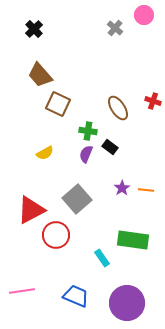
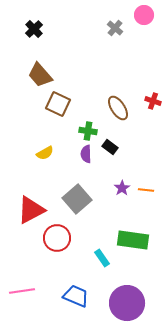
purple semicircle: rotated 24 degrees counterclockwise
red circle: moved 1 px right, 3 px down
